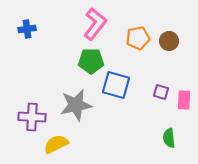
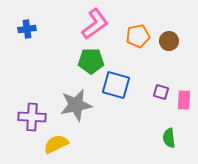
pink L-shape: rotated 16 degrees clockwise
orange pentagon: moved 2 px up
